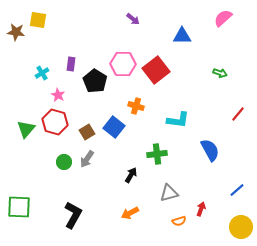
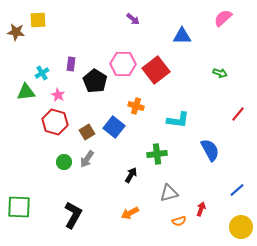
yellow square: rotated 12 degrees counterclockwise
green triangle: moved 37 px up; rotated 42 degrees clockwise
